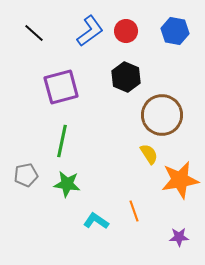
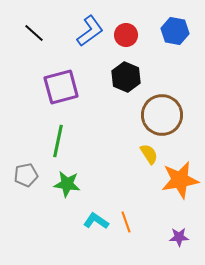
red circle: moved 4 px down
green line: moved 4 px left
orange line: moved 8 px left, 11 px down
